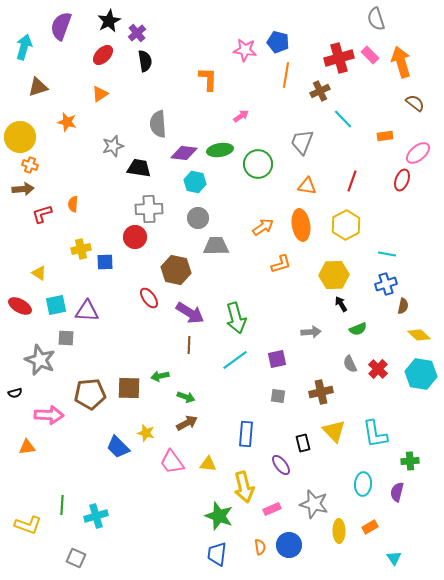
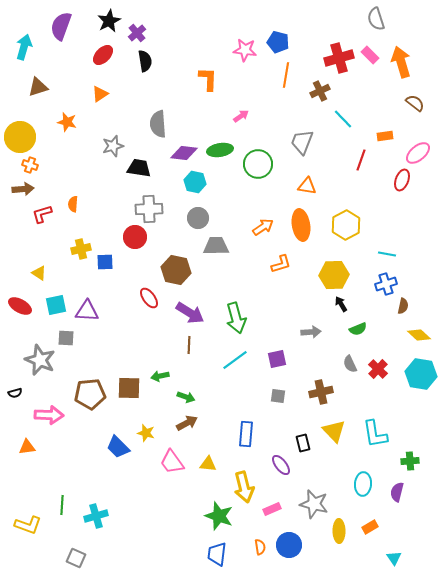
red line at (352, 181): moved 9 px right, 21 px up
